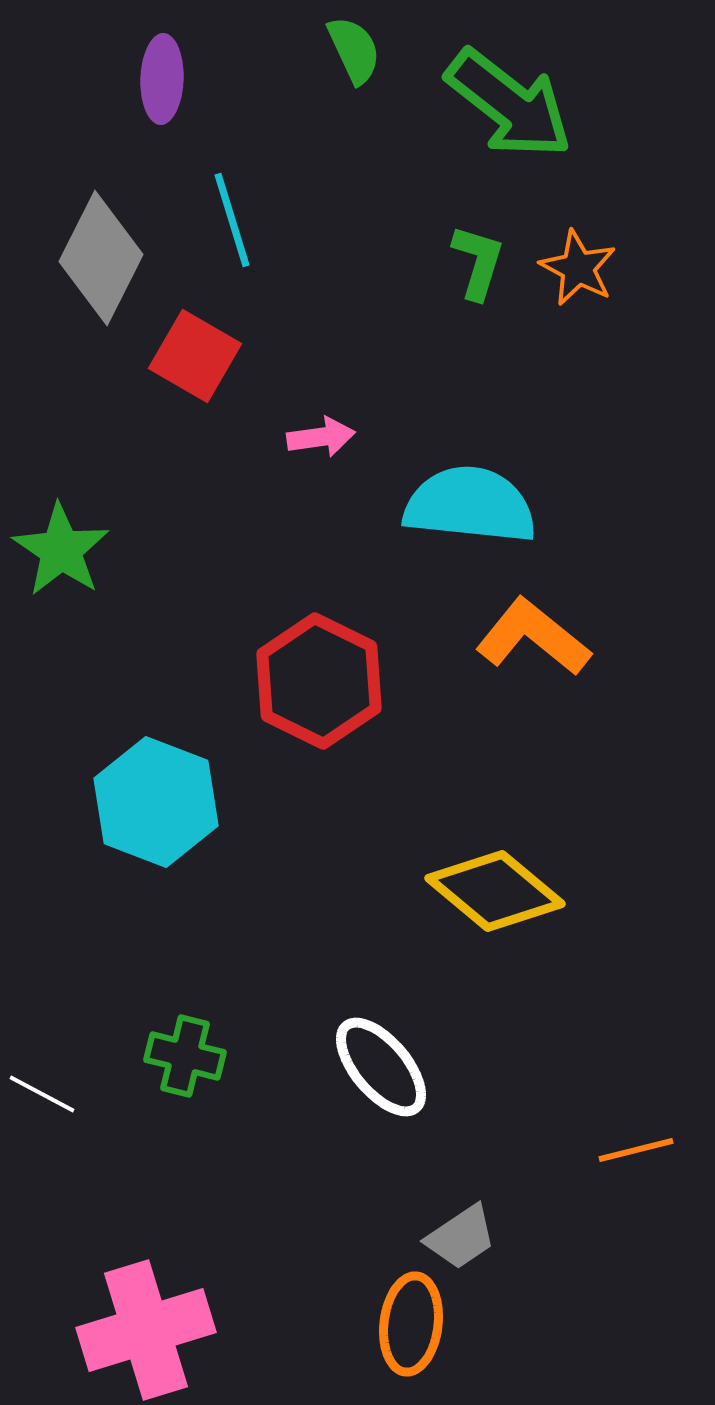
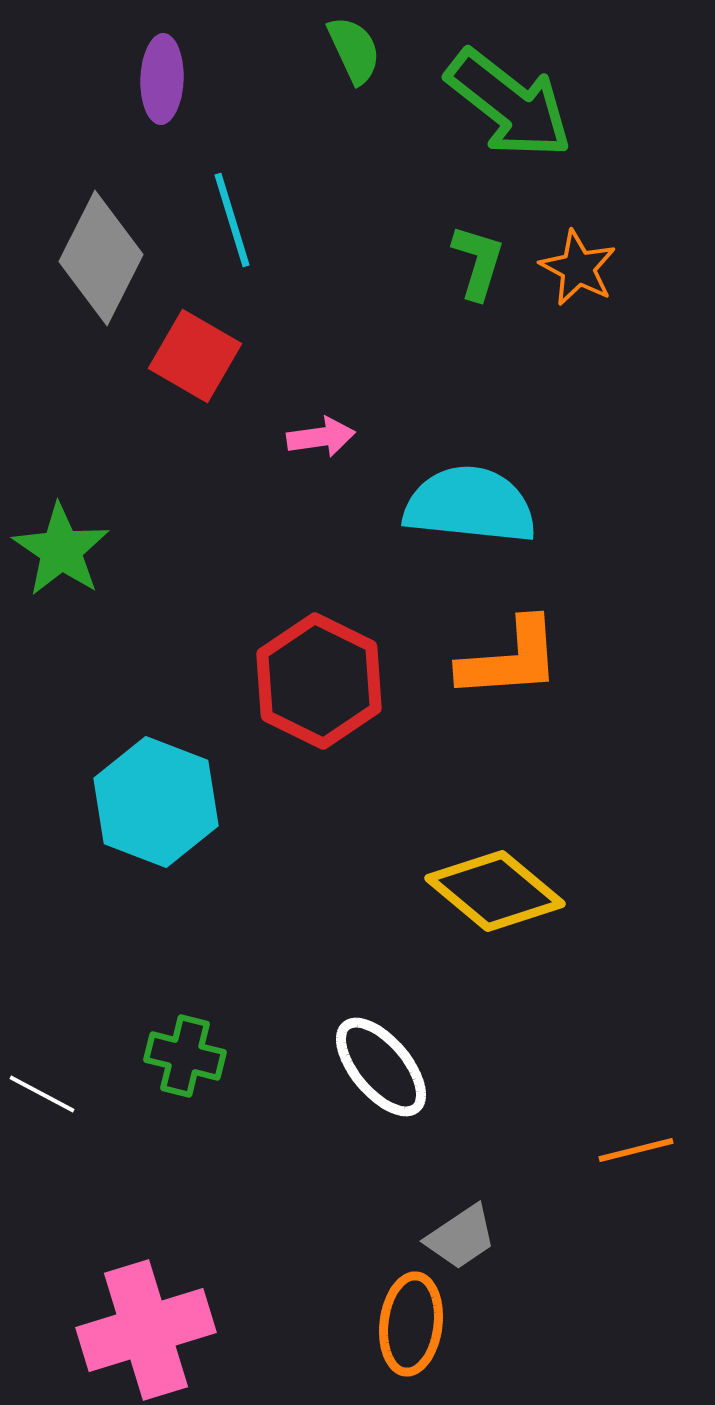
orange L-shape: moved 23 px left, 22 px down; rotated 137 degrees clockwise
